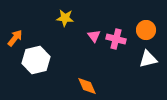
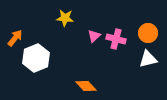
orange circle: moved 2 px right, 3 px down
pink triangle: rotated 24 degrees clockwise
white hexagon: moved 2 px up; rotated 8 degrees counterclockwise
orange diamond: moved 1 px left; rotated 20 degrees counterclockwise
